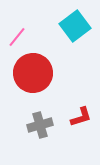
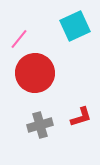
cyan square: rotated 12 degrees clockwise
pink line: moved 2 px right, 2 px down
red circle: moved 2 px right
